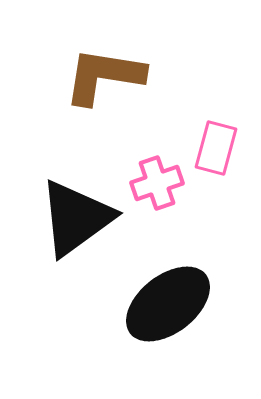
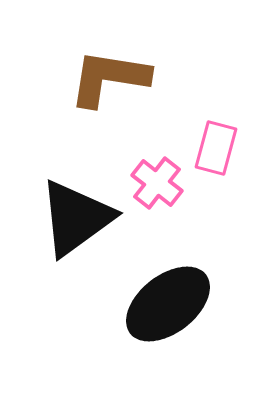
brown L-shape: moved 5 px right, 2 px down
pink cross: rotated 33 degrees counterclockwise
